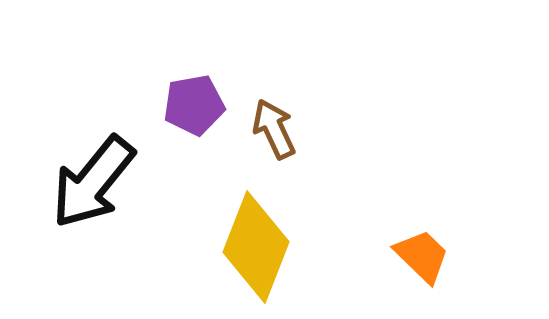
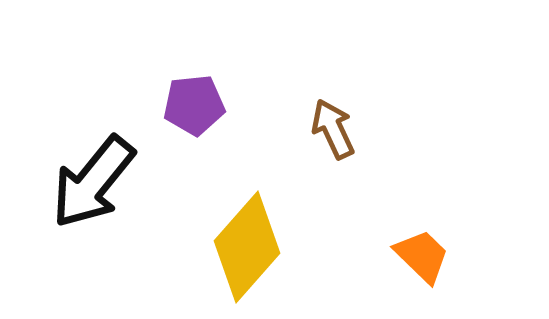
purple pentagon: rotated 4 degrees clockwise
brown arrow: moved 59 px right
yellow diamond: moved 9 px left; rotated 20 degrees clockwise
